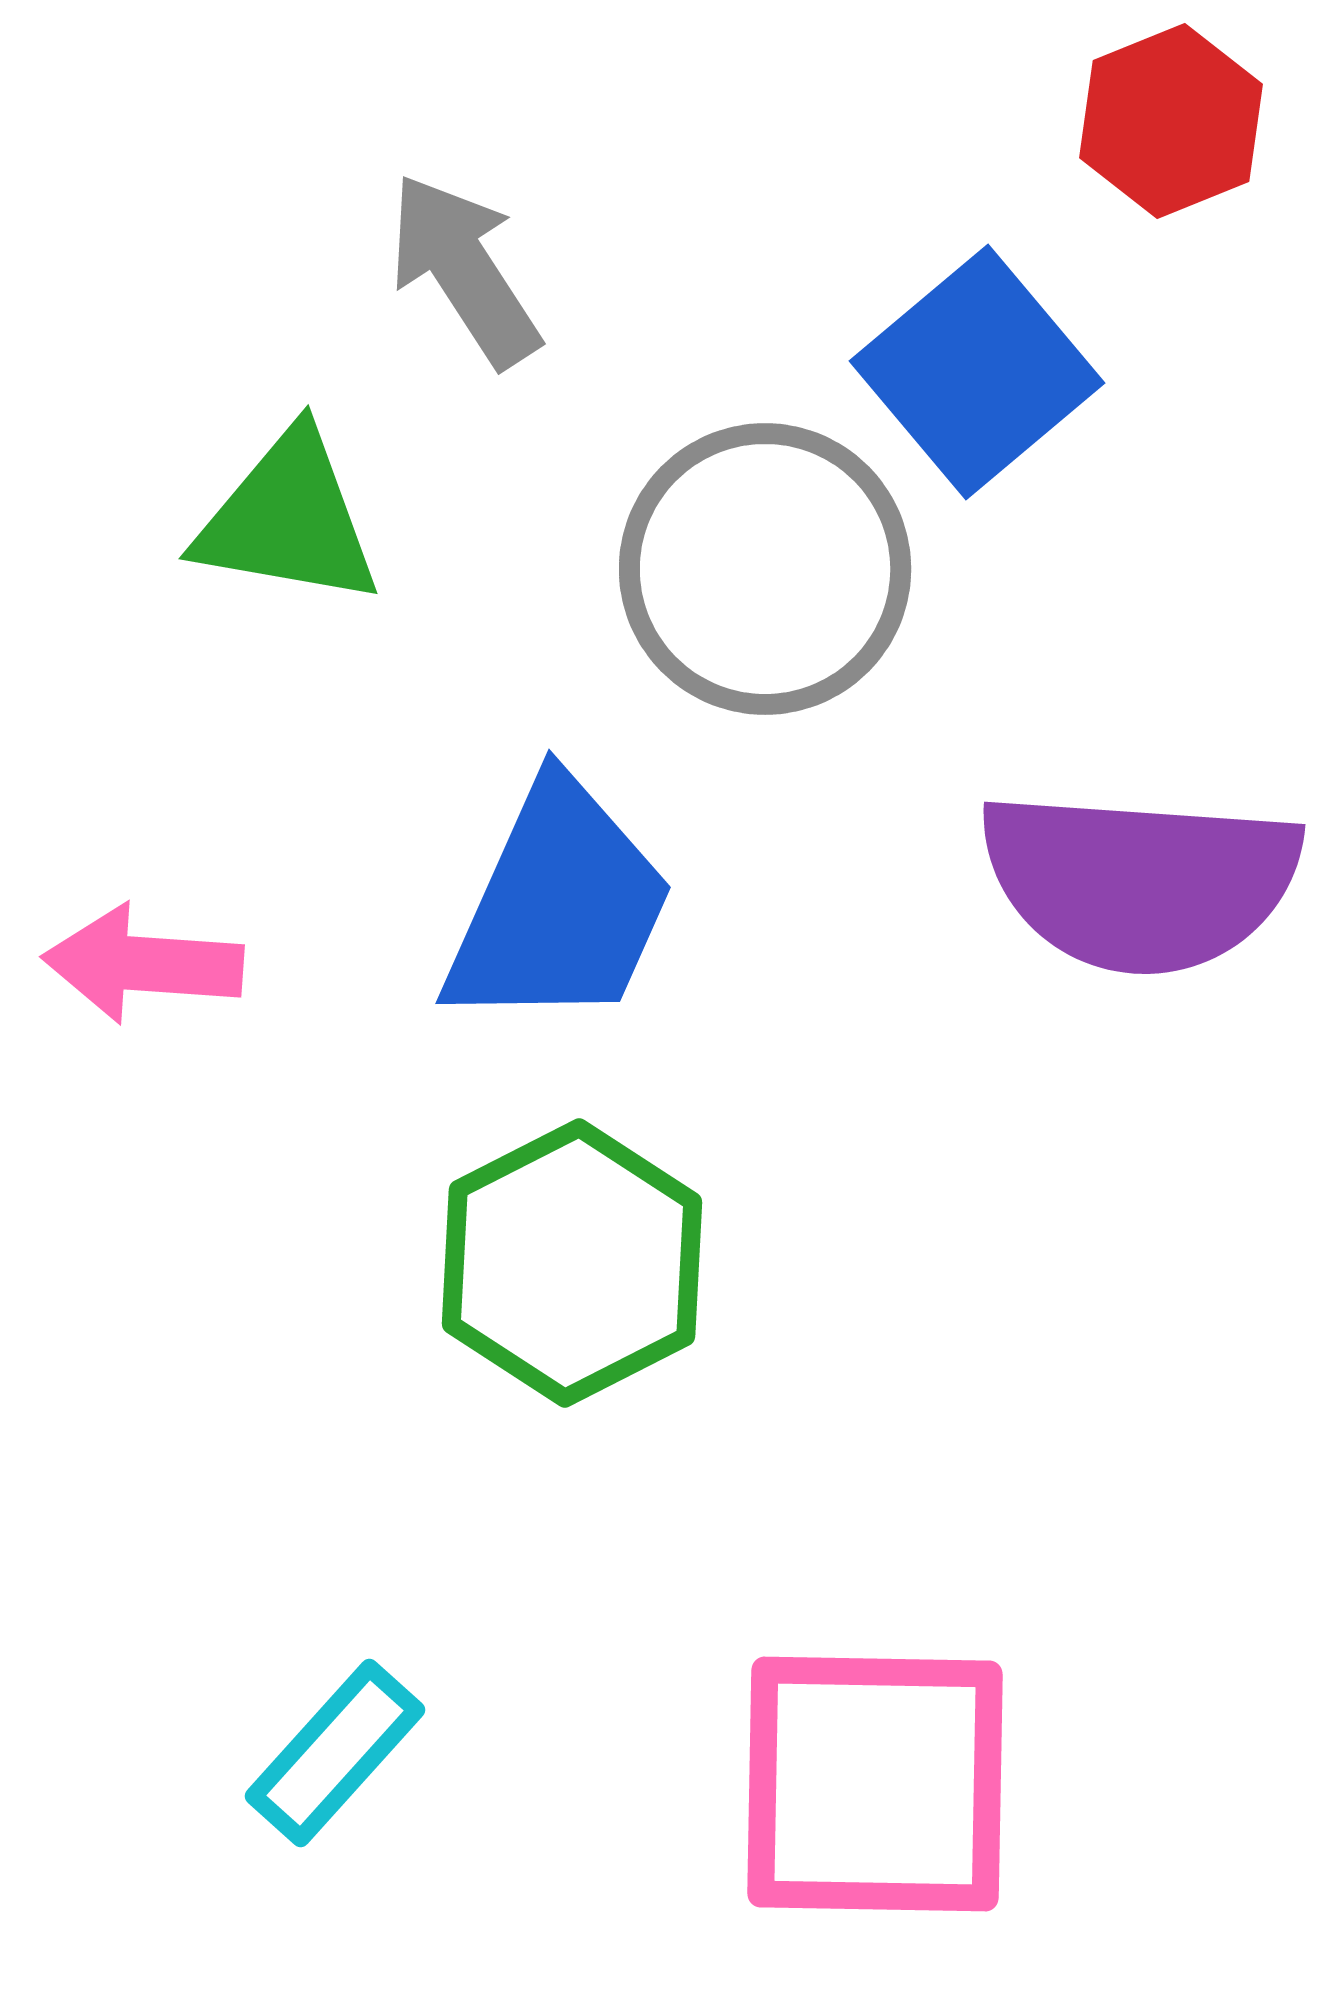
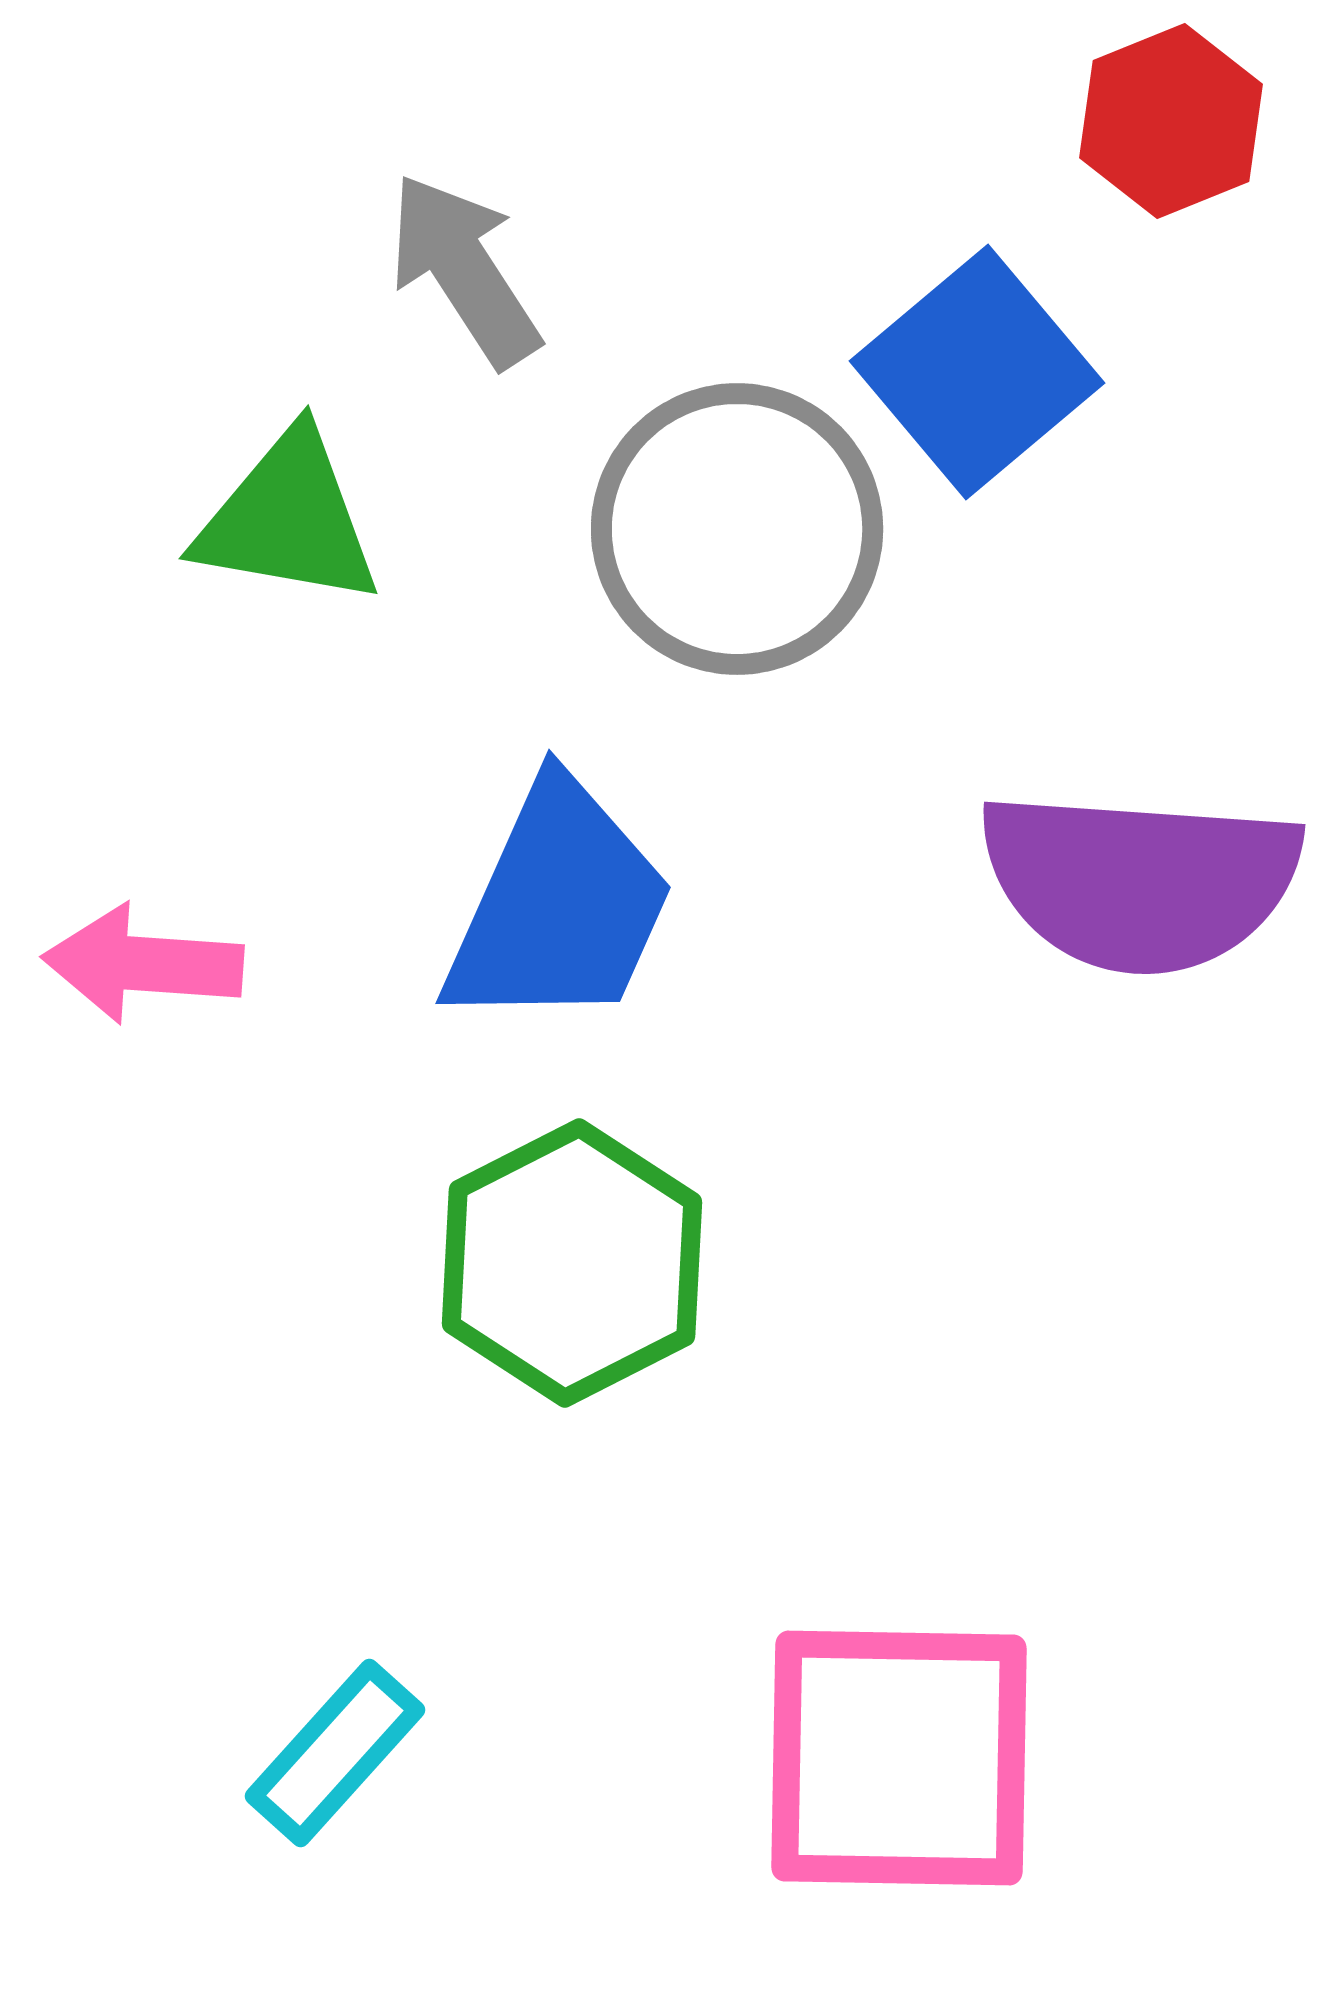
gray circle: moved 28 px left, 40 px up
pink square: moved 24 px right, 26 px up
